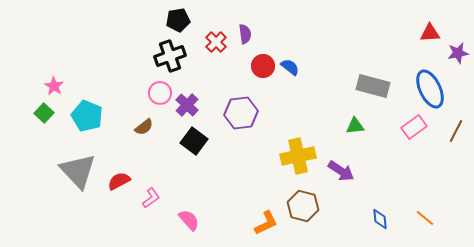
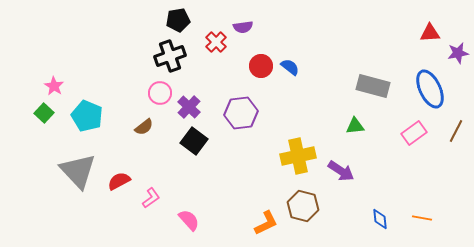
purple semicircle: moved 2 px left, 7 px up; rotated 90 degrees clockwise
red circle: moved 2 px left
purple cross: moved 2 px right, 2 px down
pink rectangle: moved 6 px down
orange line: moved 3 px left; rotated 30 degrees counterclockwise
